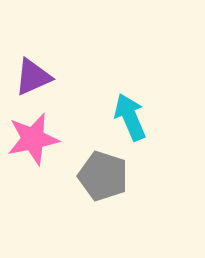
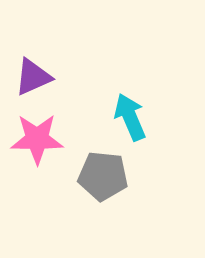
pink star: moved 4 px right; rotated 12 degrees clockwise
gray pentagon: rotated 12 degrees counterclockwise
